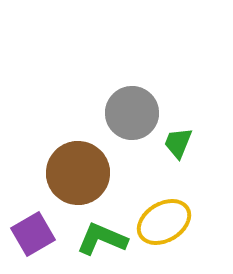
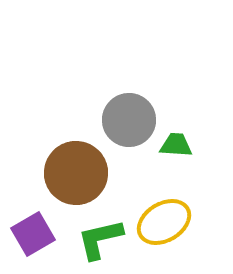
gray circle: moved 3 px left, 7 px down
green trapezoid: moved 2 px left, 2 px down; rotated 72 degrees clockwise
brown circle: moved 2 px left
green L-shape: moved 2 px left; rotated 36 degrees counterclockwise
